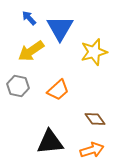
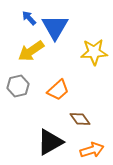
blue triangle: moved 5 px left, 1 px up
yellow star: rotated 12 degrees clockwise
gray hexagon: rotated 25 degrees counterclockwise
brown diamond: moved 15 px left
black triangle: rotated 24 degrees counterclockwise
